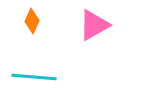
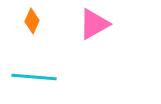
pink triangle: moved 1 px up
